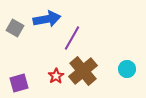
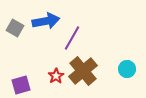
blue arrow: moved 1 px left, 2 px down
purple square: moved 2 px right, 2 px down
